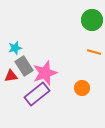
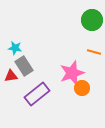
cyan star: rotated 24 degrees clockwise
pink star: moved 27 px right
